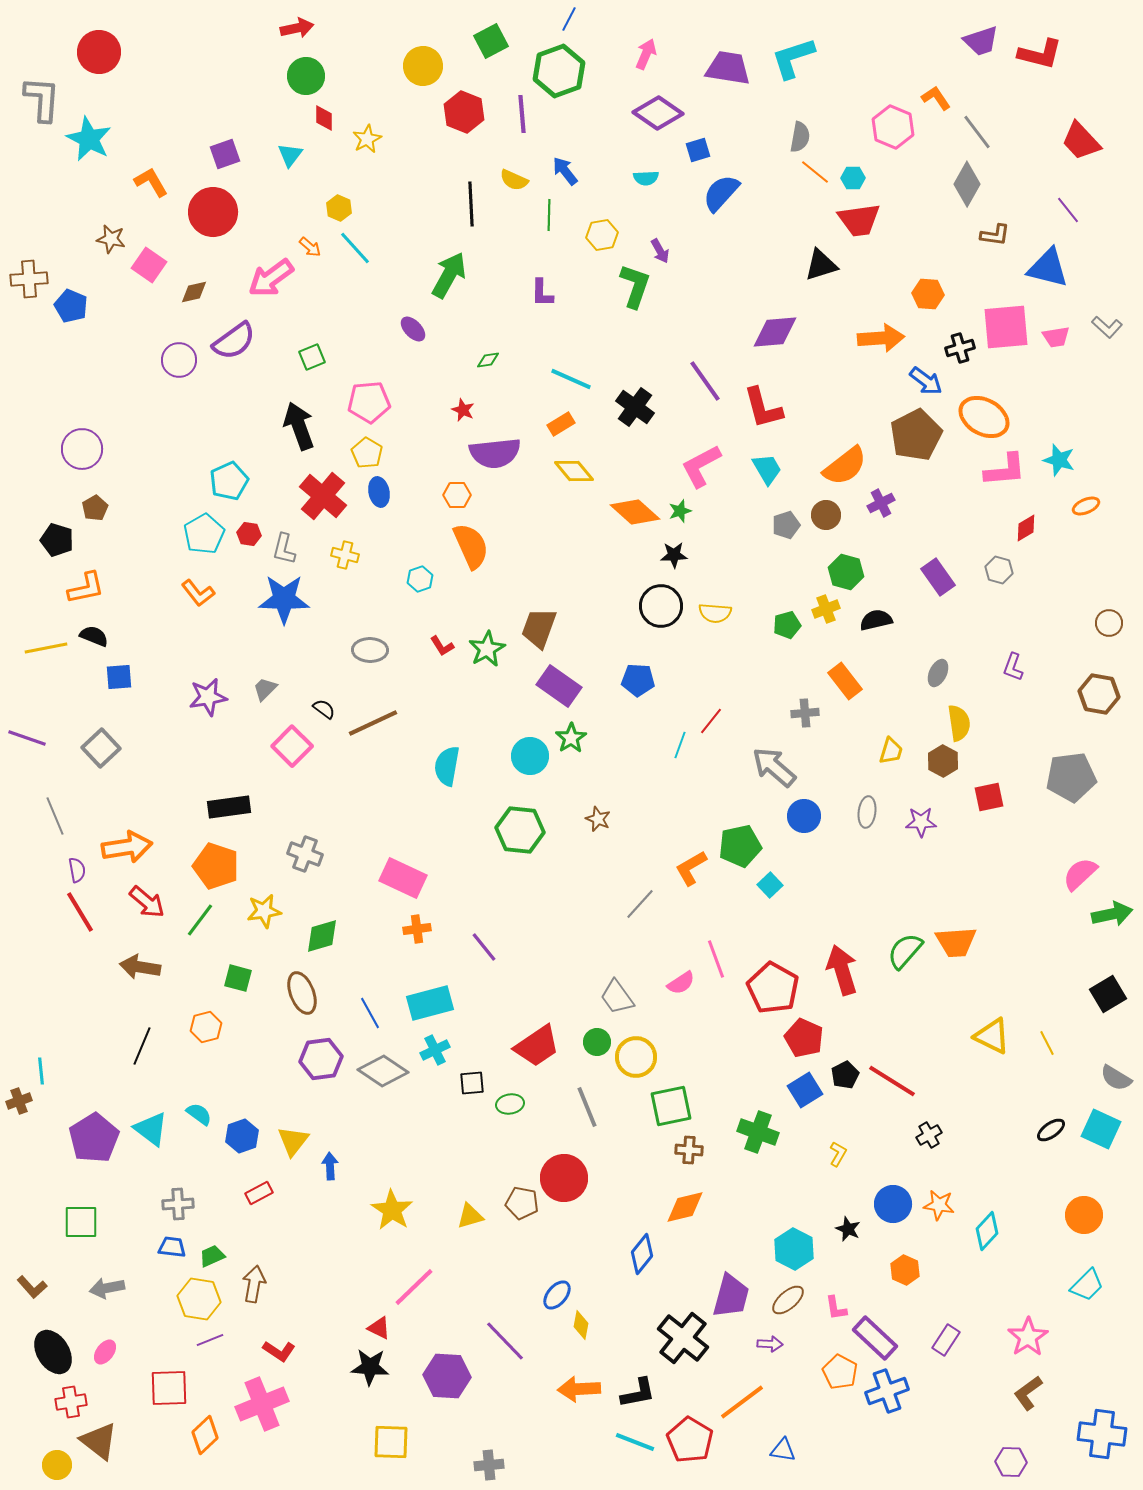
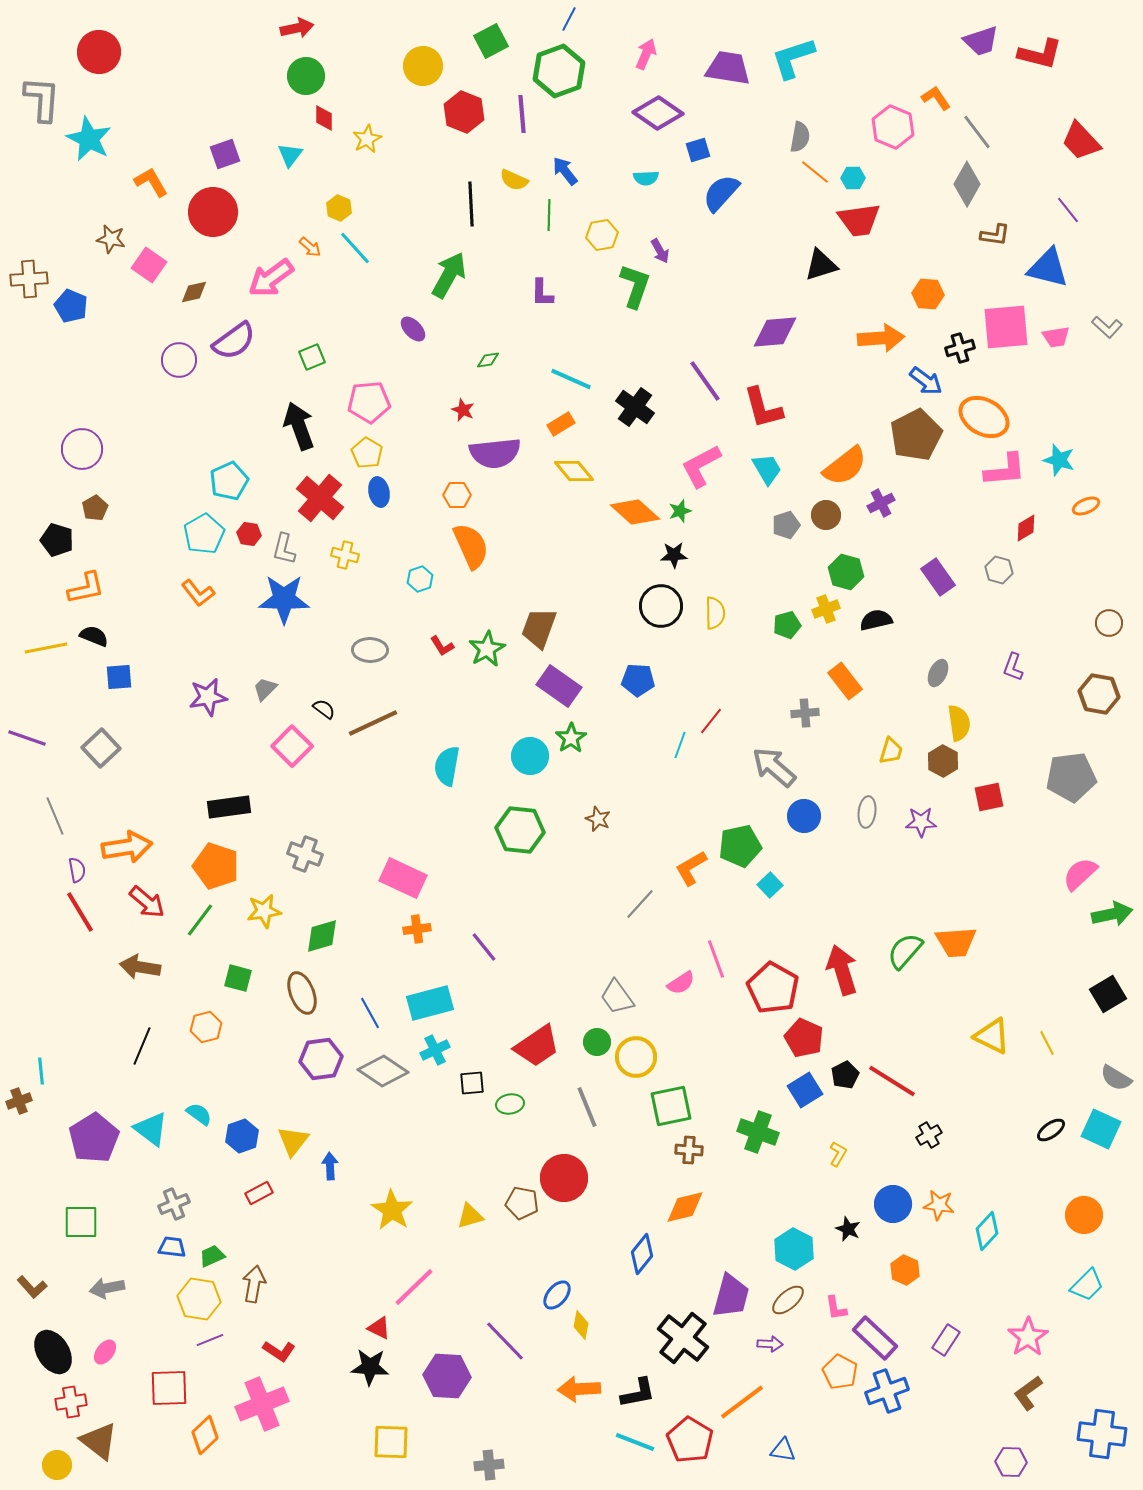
red cross at (323, 496): moved 3 px left, 2 px down
yellow semicircle at (715, 613): rotated 96 degrees counterclockwise
gray cross at (178, 1204): moved 4 px left; rotated 20 degrees counterclockwise
